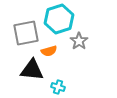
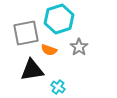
gray star: moved 6 px down
orange semicircle: moved 1 px up; rotated 35 degrees clockwise
black triangle: rotated 15 degrees counterclockwise
cyan cross: rotated 16 degrees clockwise
